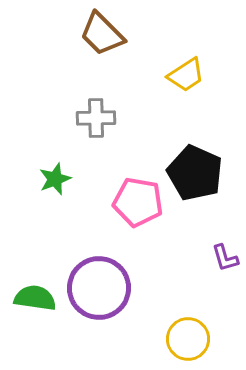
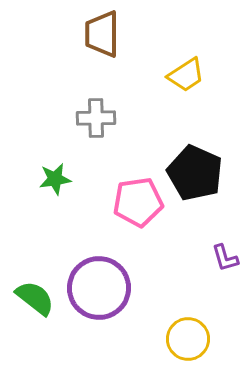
brown trapezoid: rotated 45 degrees clockwise
green star: rotated 12 degrees clockwise
pink pentagon: rotated 18 degrees counterclockwise
green semicircle: rotated 30 degrees clockwise
